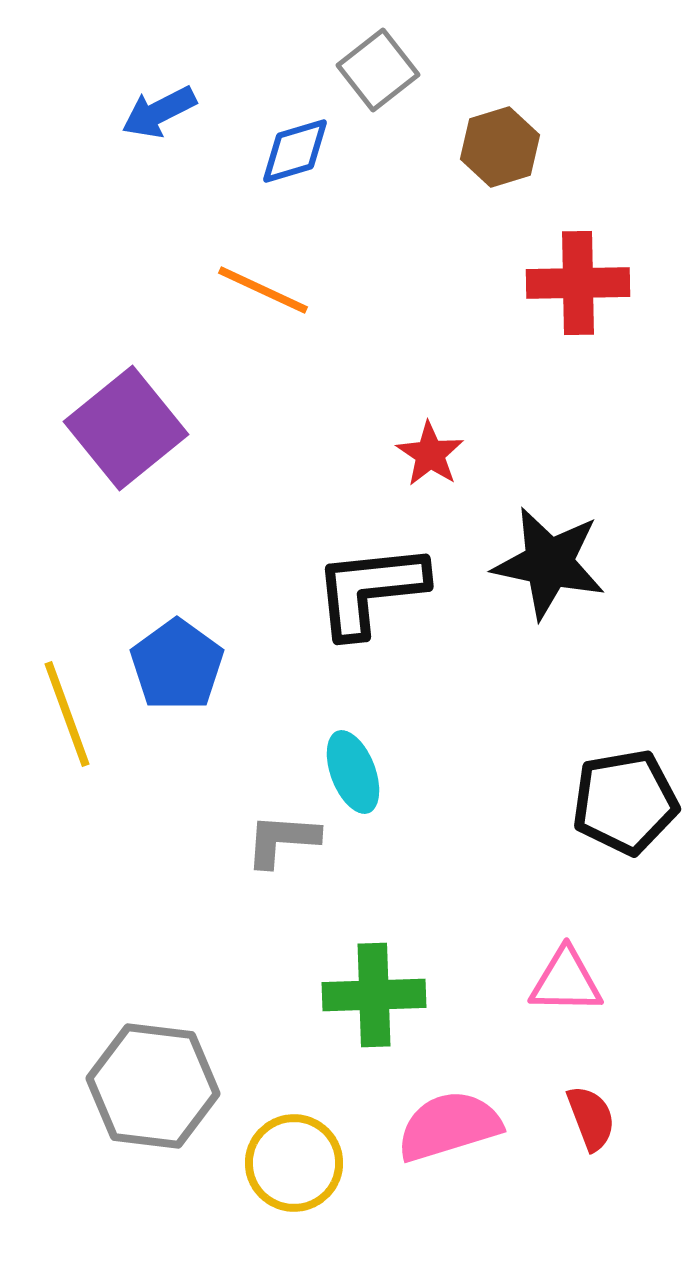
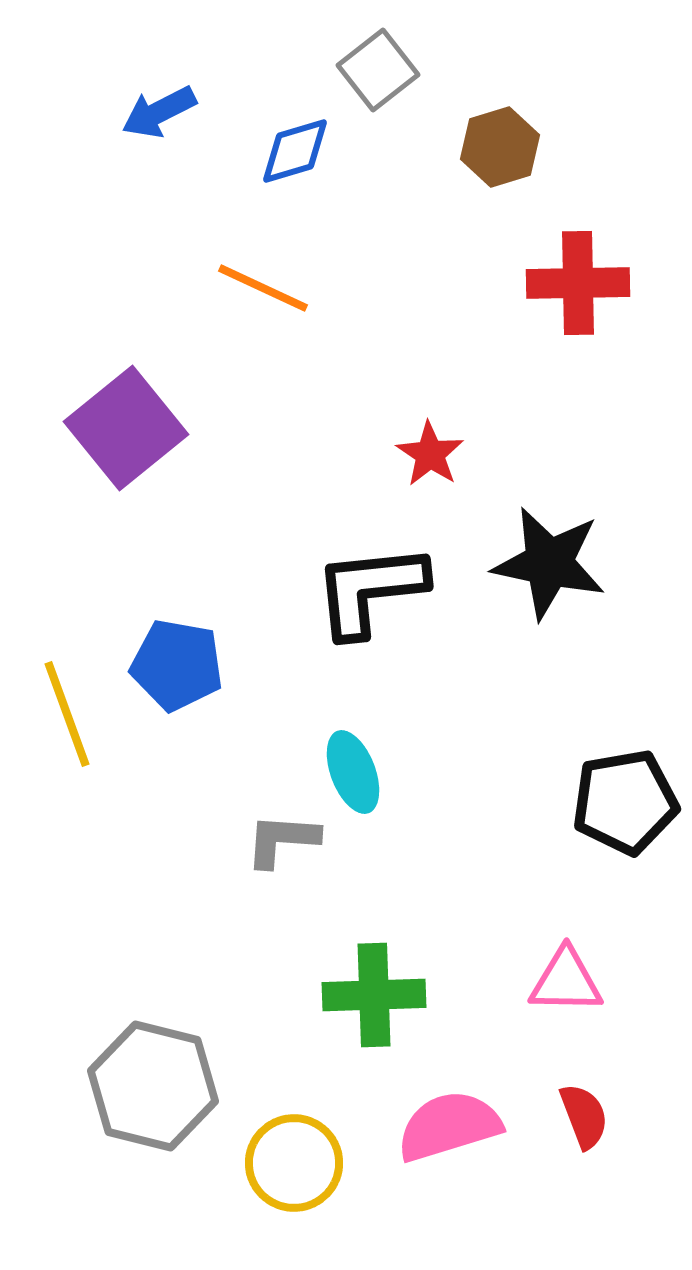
orange line: moved 2 px up
blue pentagon: rotated 26 degrees counterclockwise
gray hexagon: rotated 7 degrees clockwise
red semicircle: moved 7 px left, 2 px up
